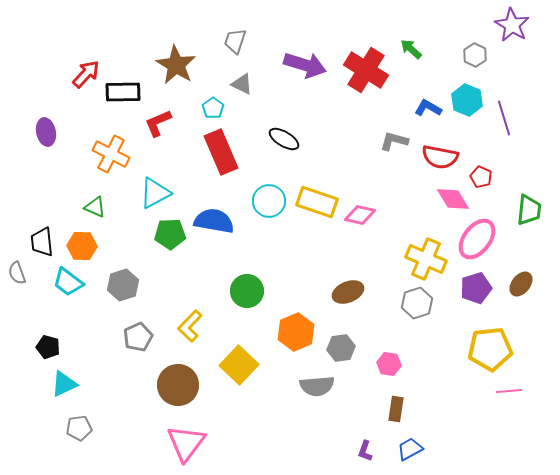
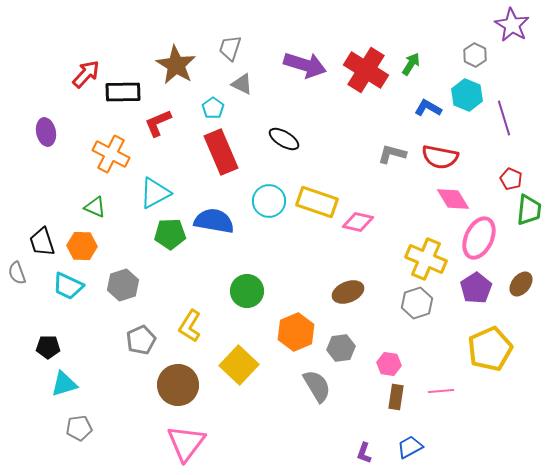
gray trapezoid at (235, 41): moved 5 px left, 7 px down
green arrow at (411, 49): moved 15 px down; rotated 80 degrees clockwise
cyan hexagon at (467, 100): moved 5 px up
gray L-shape at (394, 141): moved 2 px left, 13 px down
red pentagon at (481, 177): moved 30 px right, 2 px down
pink diamond at (360, 215): moved 2 px left, 7 px down
pink ellipse at (477, 239): moved 2 px right, 1 px up; rotated 12 degrees counterclockwise
black trapezoid at (42, 242): rotated 12 degrees counterclockwise
cyan trapezoid at (68, 282): moved 4 px down; rotated 12 degrees counterclockwise
purple pentagon at (476, 288): rotated 16 degrees counterclockwise
yellow L-shape at (190, 326): rotated 12 degrees counterclockwise
gray pentagon at (138, 337): moved 3 px right, 3 px down
black pentagon at (48, 347): rotated 15 degrees counterclockwise
yellow pentagon at (490, 349): rotated 18 degrees counterclockwise
cyan triangle at (64, 384): rotated 8 degrees clockwise
gray semicircle at (317, 386): rotated 116 degrees counterclockwise
pink line at (509, 391): moved 68 px left
brown rectangle at (396, 409): moved 12 px up
blue trapezoid at (410, 449): moved 2 px up
purple L-shape at (365, 451): moved 1 px left, 2 px down
